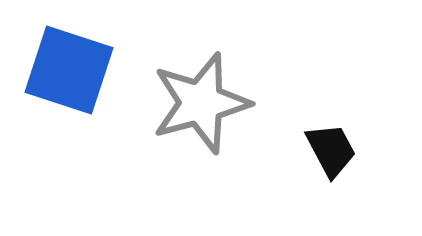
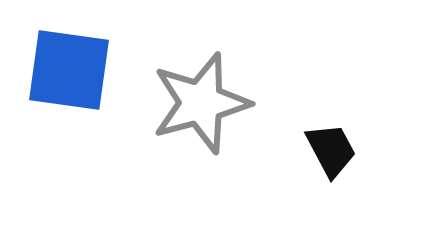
blue square: rotated 10 degrees counterclockwise
